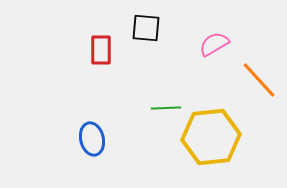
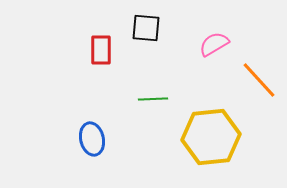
green line: moved 13 px left, 9 px up
